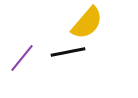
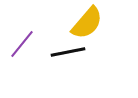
purple line: moved 14 px up
